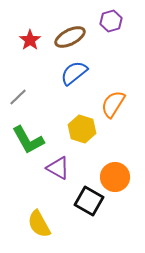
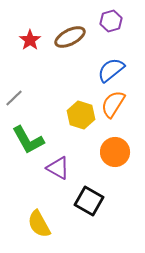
blue semicircle: moved 37 px right, 3 px up
gray line: moved 4 px left, 1 px down
yellow hexagon: moved 1 px left, 14 px up
orange circle: moved 25 px up
